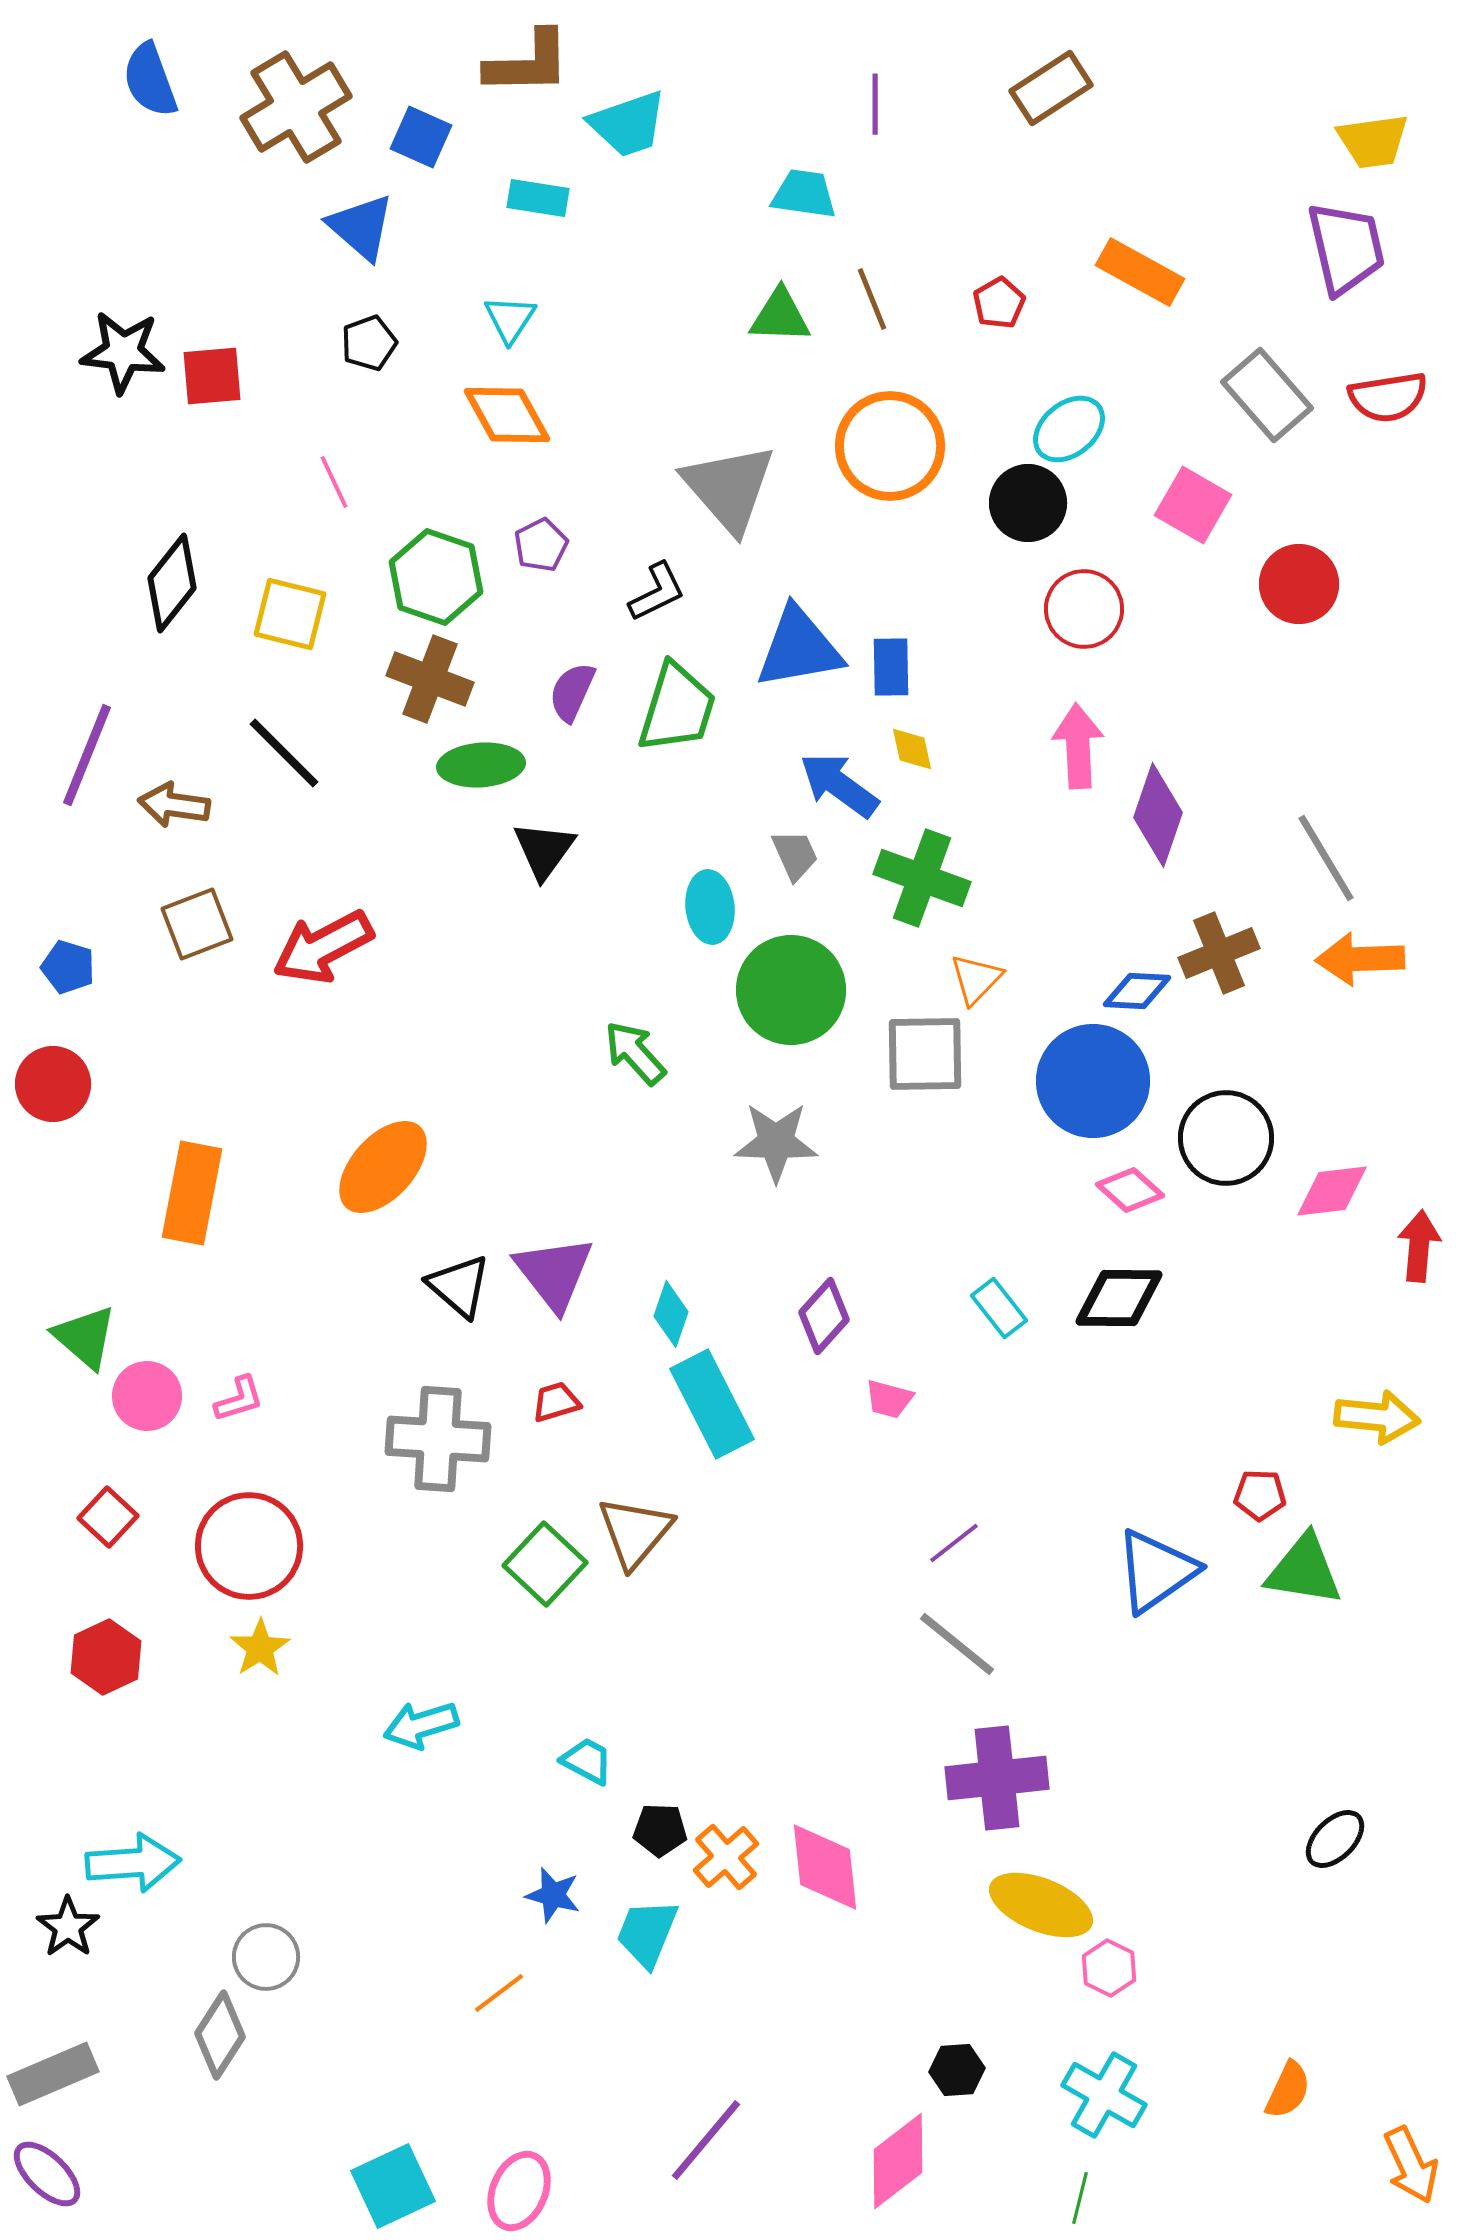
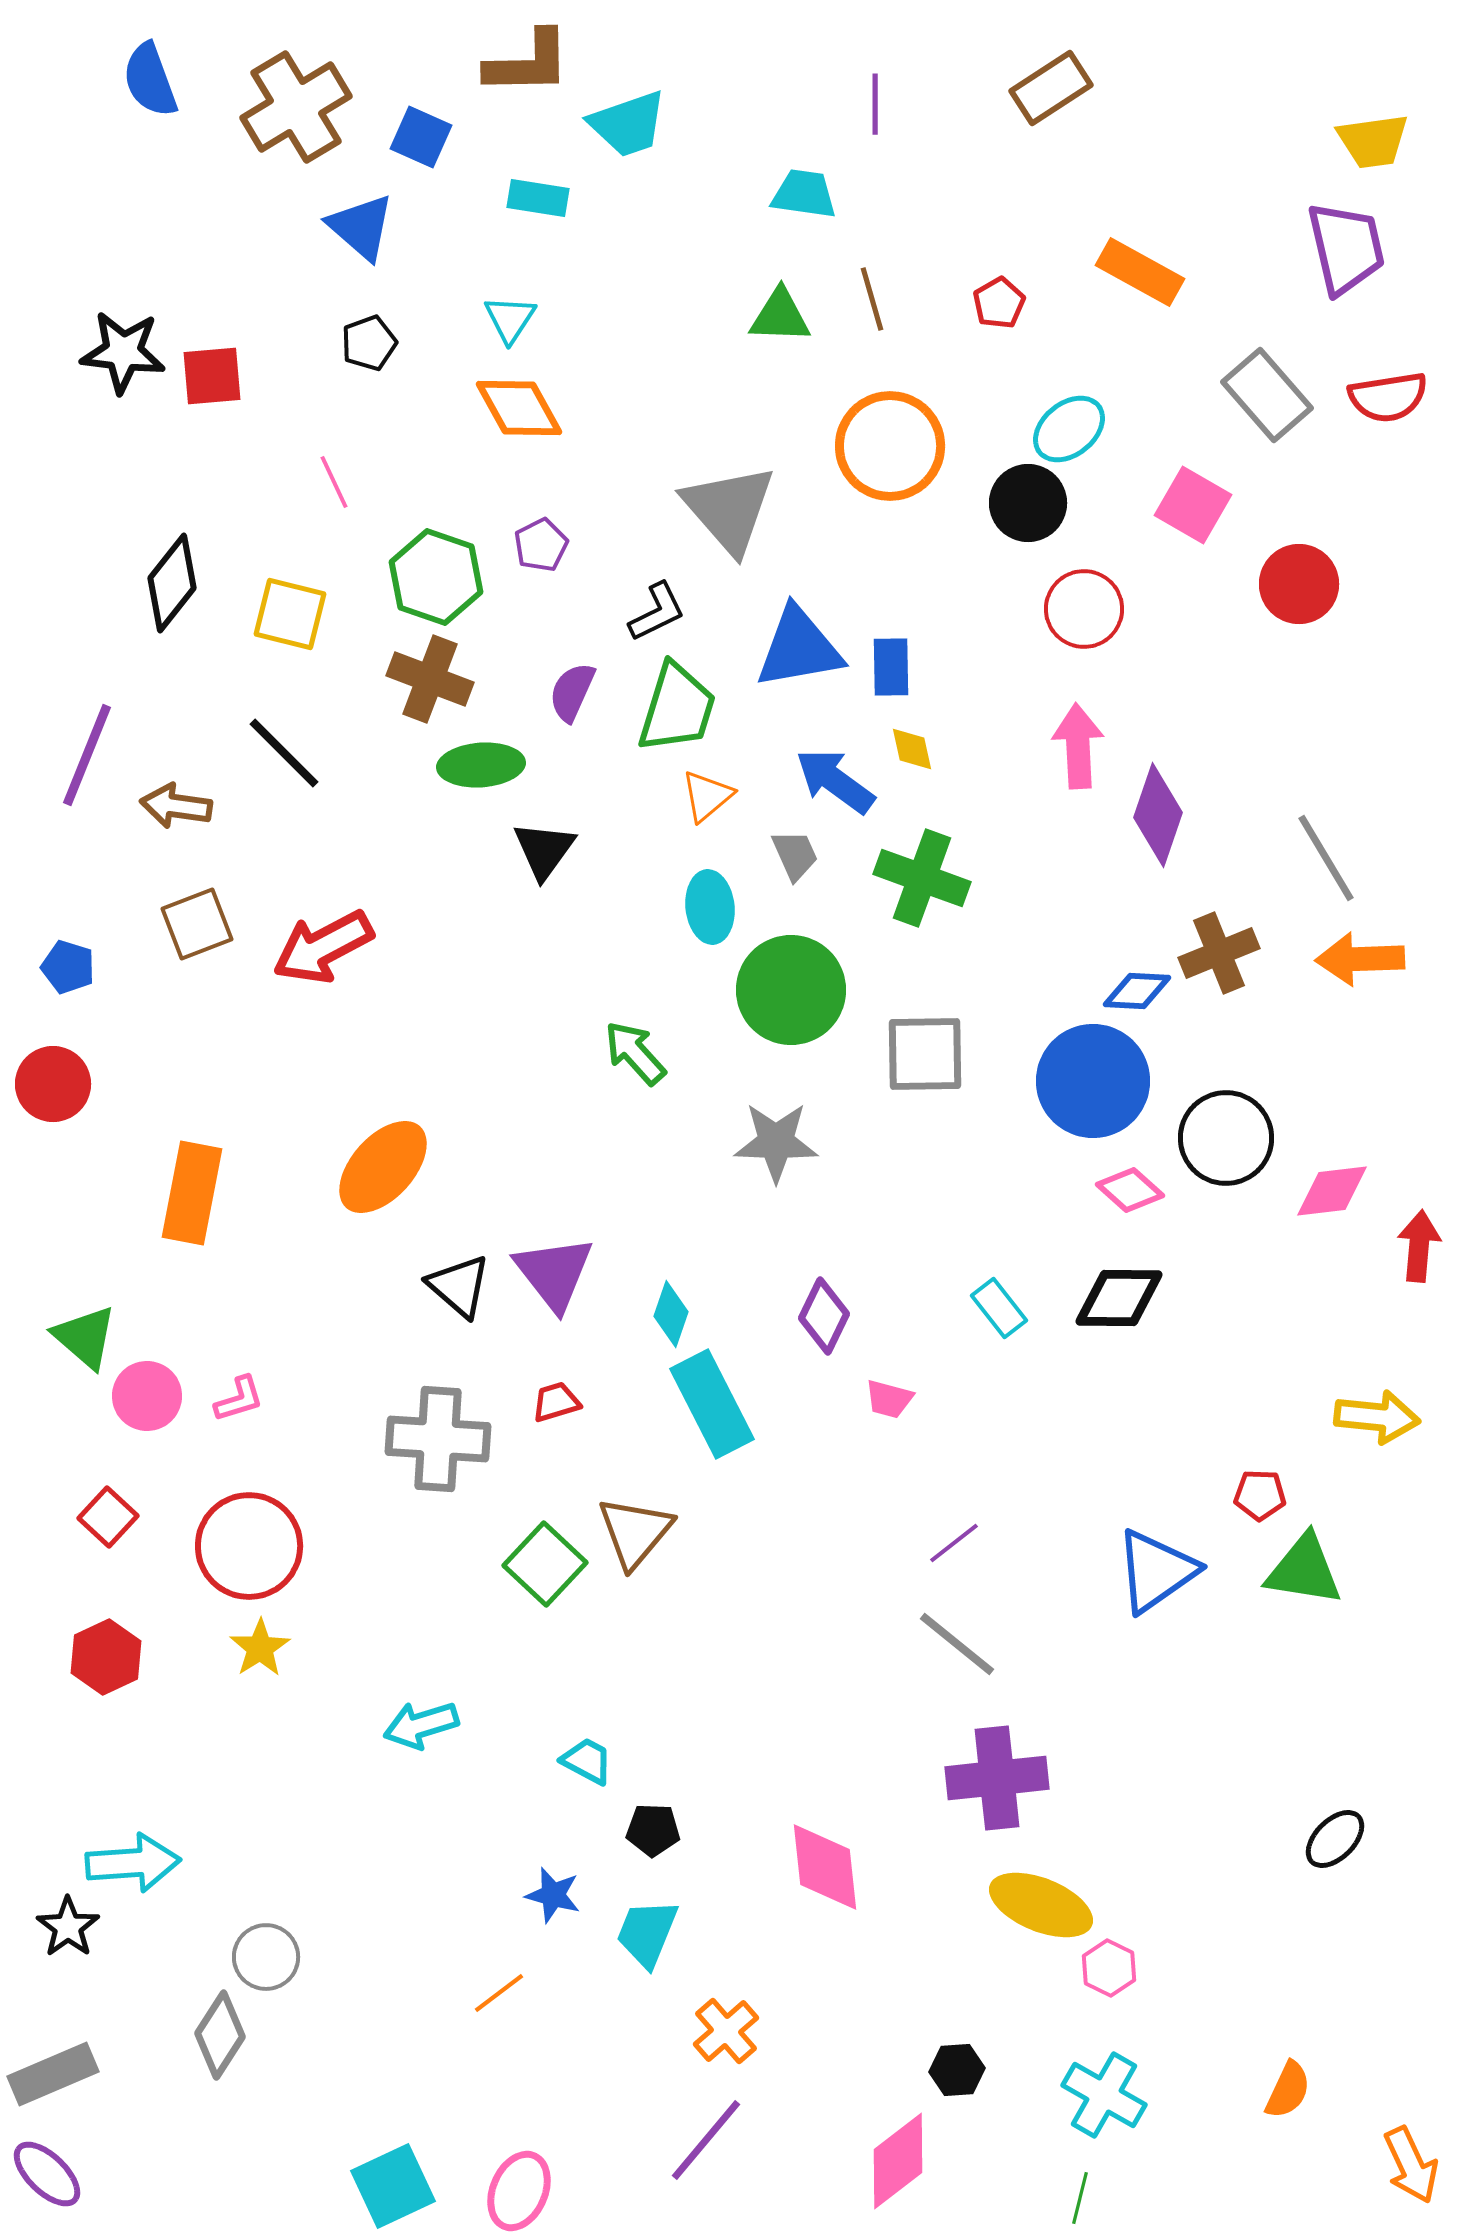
brown line at (872, 299): rotated 6 degrees clockwise
orange diamond at (507, 415): moved 12 px right, 7 px up
gray triangle at (729, 488): moved 21 px down
black L-shape at (657, 592): moved 20 px down
blue arrow at (839, 785): moved 4 px left, 4 px up
brown arrow at (174, 805): moved 2 px right, 1 px down
orange triangle at (976, 979): moved 269 px left, 183 px up; rotated 6 degrees clockwise
purple diamond at (824, 1316): rotated 16 degrees counterclockwise
black pentagon at (660, 1830): moved 7 px left
orange cross at (726, 1857): moved 174 px down
